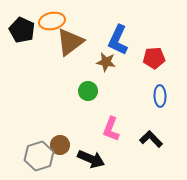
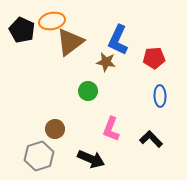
brown circle: moved 5 px left, 16 px up
